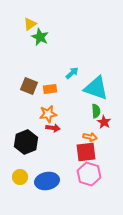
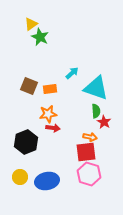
yellow triangle: moved 1 px right
